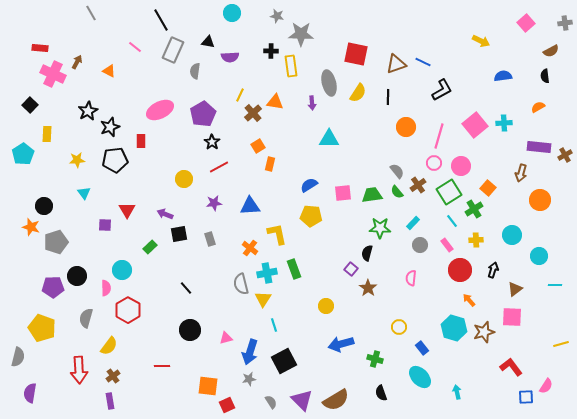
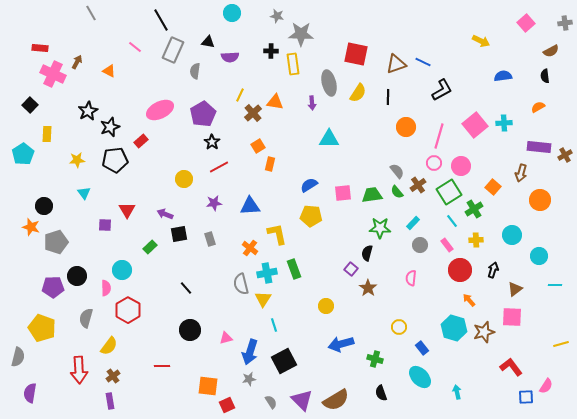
yellow rectangle at (291, 66): moved 2 px right, 2 px up
red rectangle at (141, 141): rotated 48 degrees clockwise
orange square at (488, 188): moved 5 px right, 1 px up
